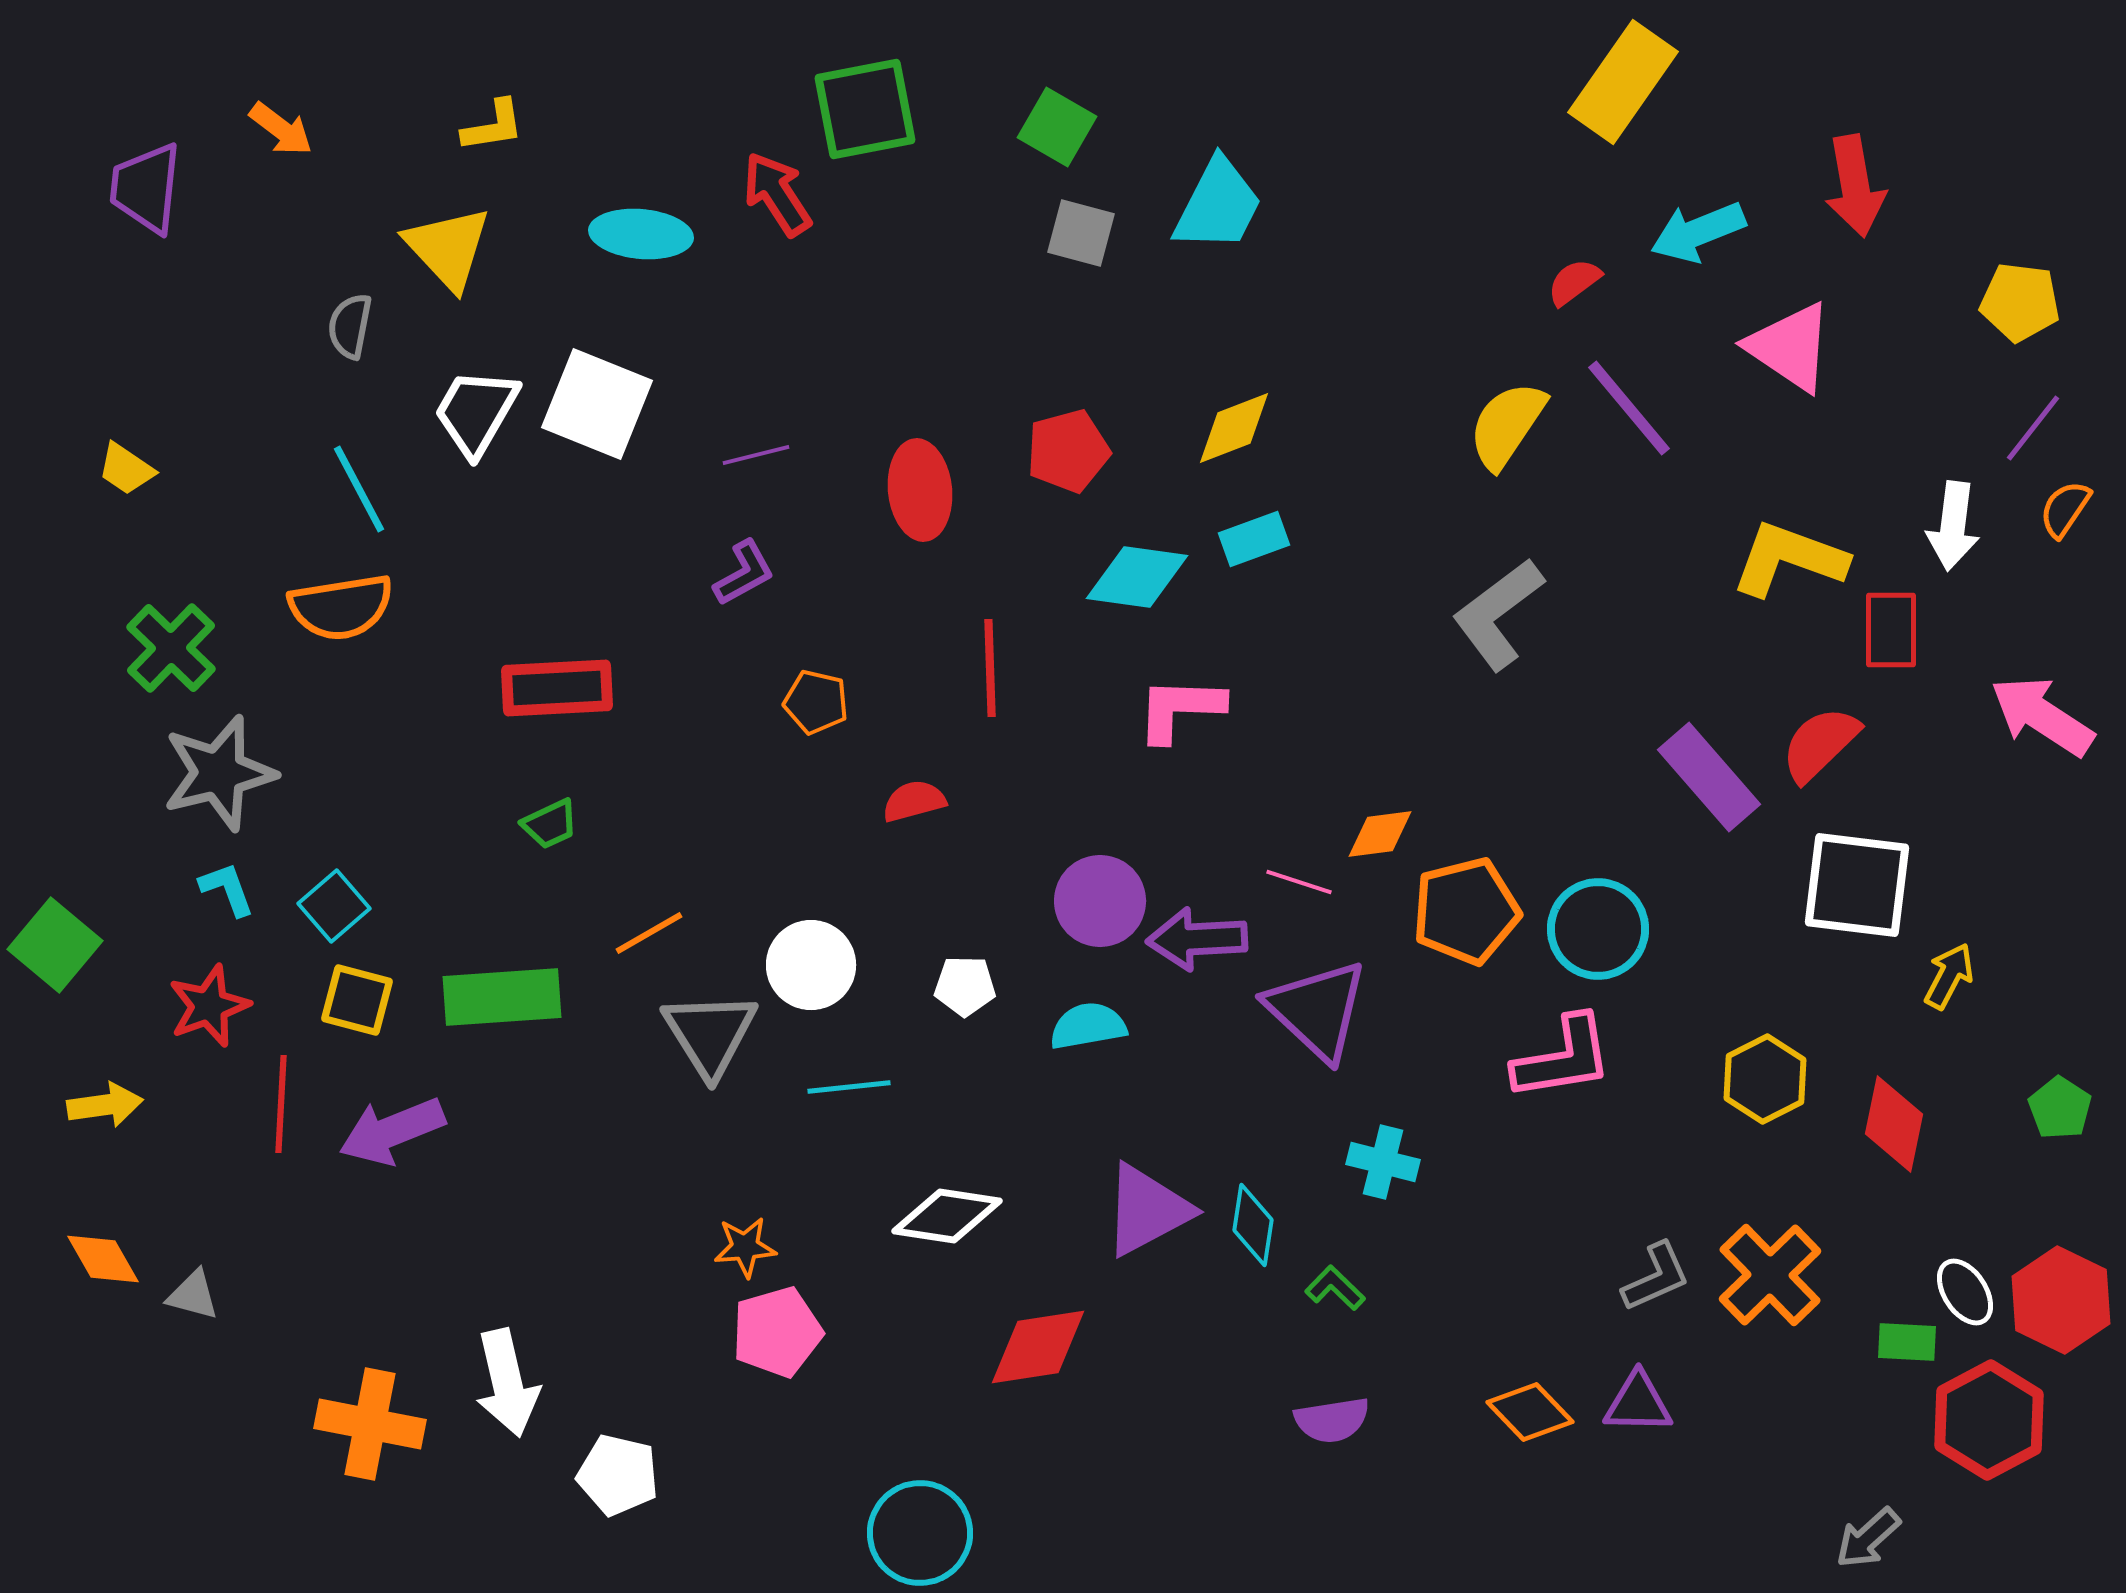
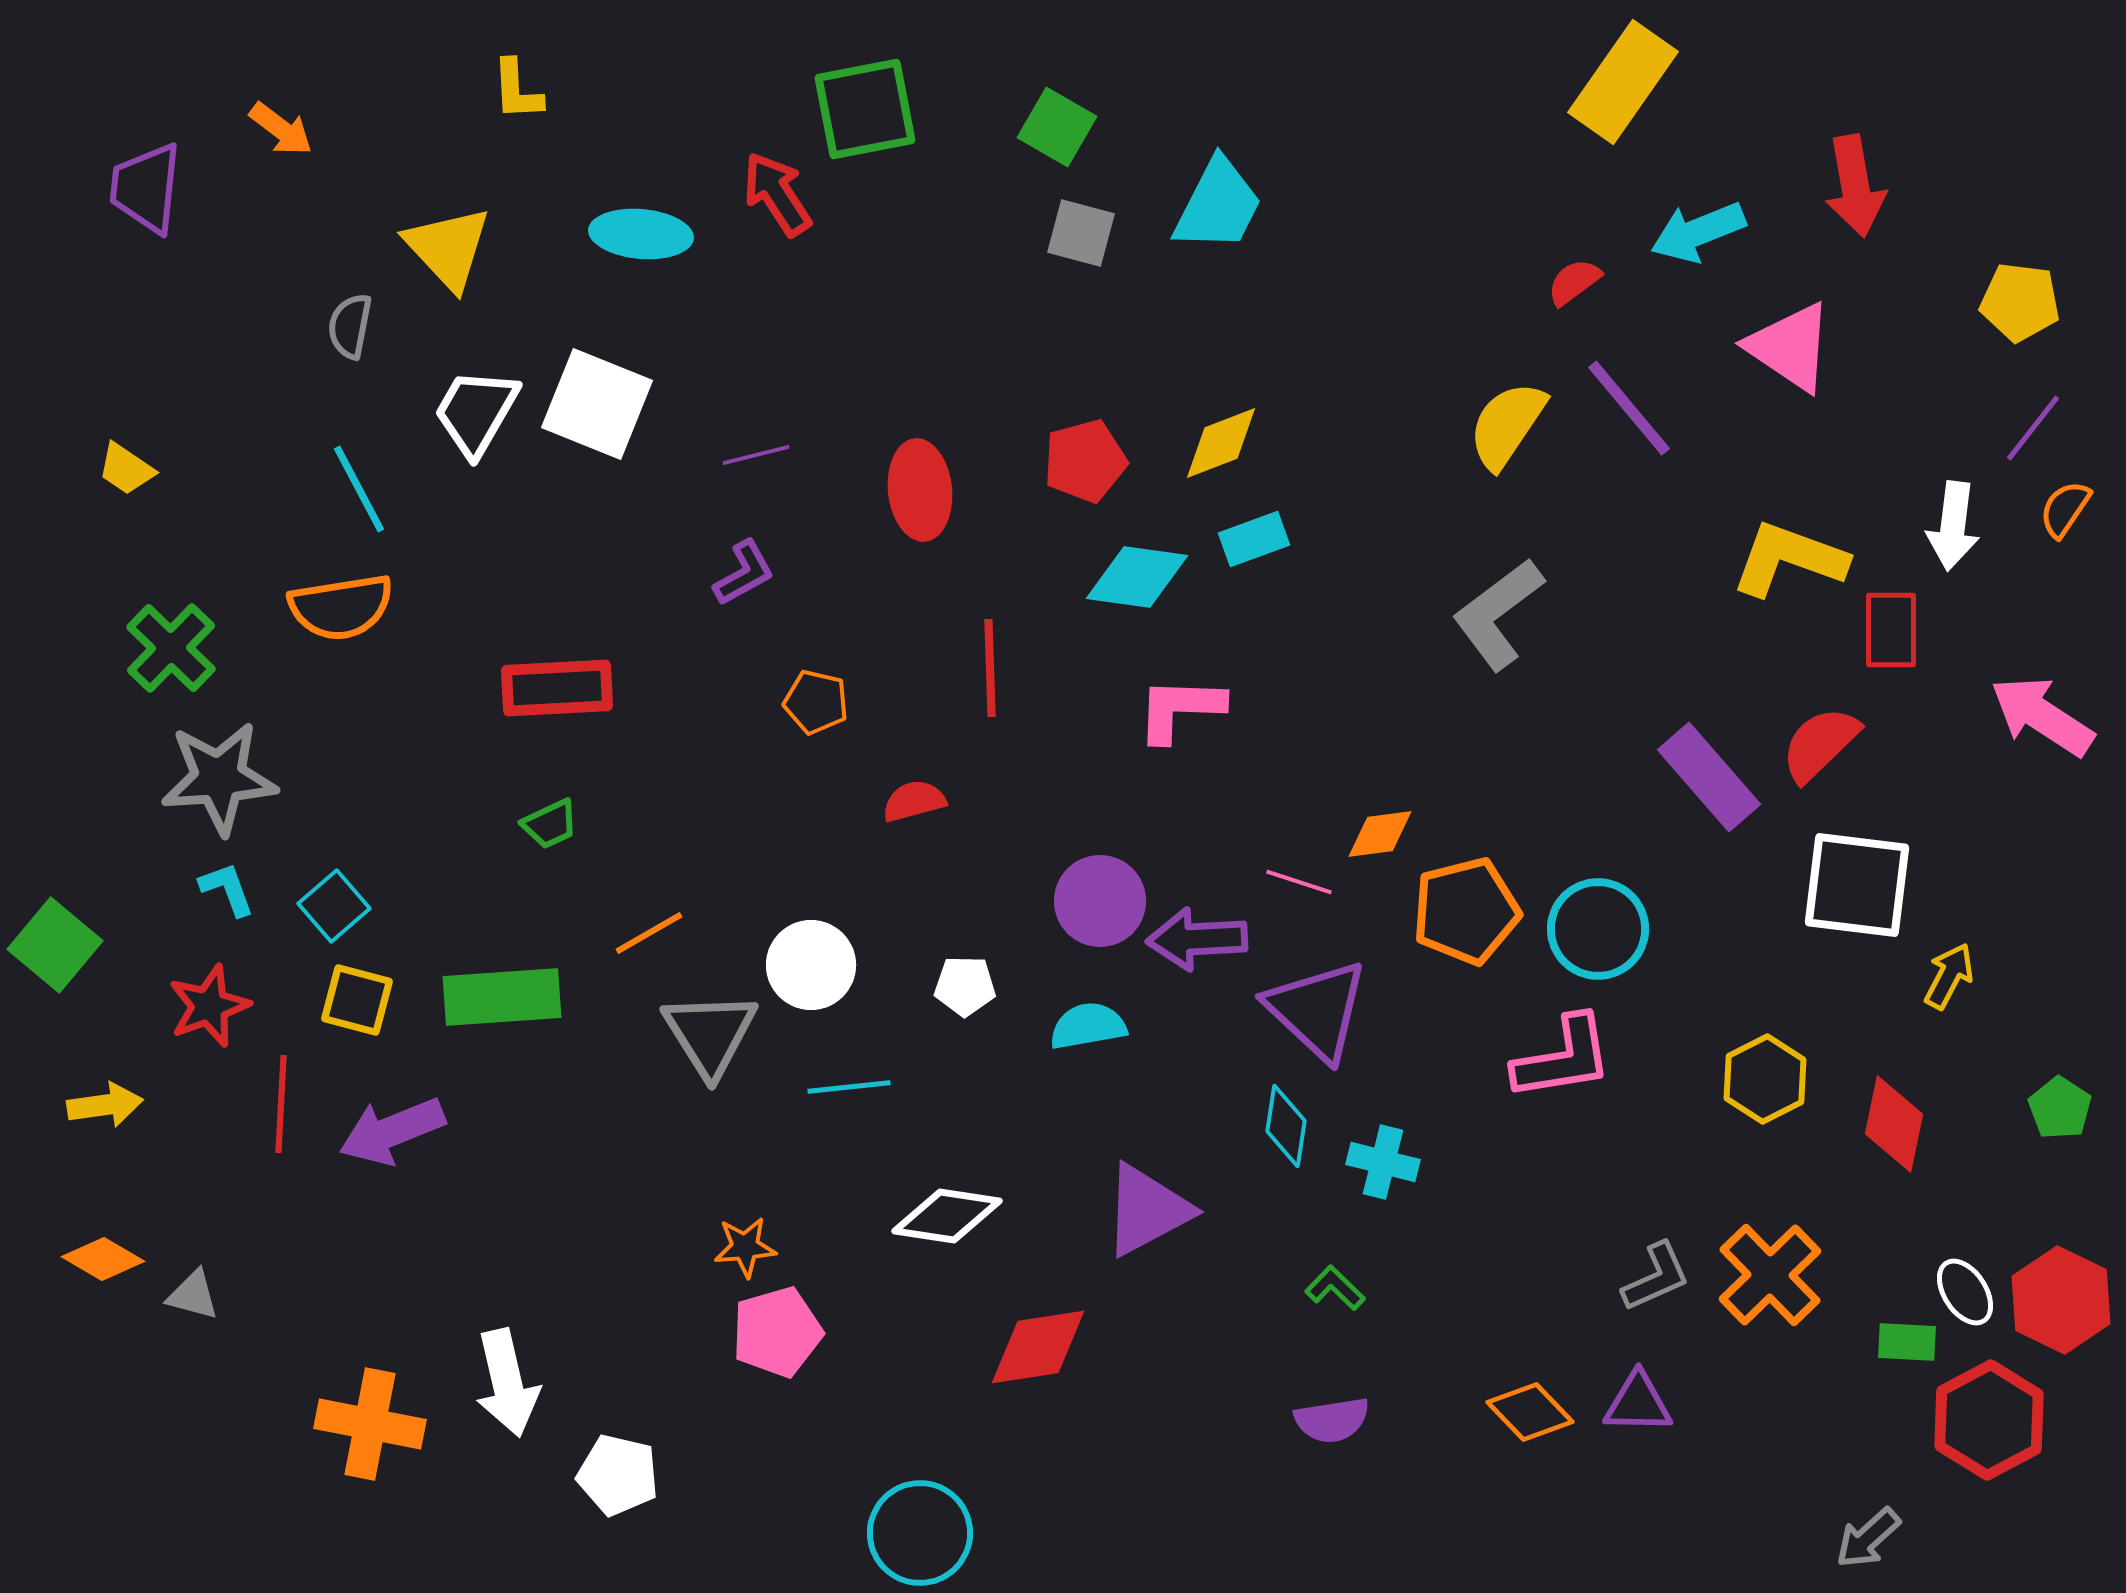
yellow L-shape at (493, 126): moved 24 px right, 36 px up; rotated 96 degrees clockwise
yellow diamond at (1234, 428): moved 13 px left, 15 px down
red pentagon at (1068, 451): moved 17 px right, 10 px down
gray star at (219, 773): moved 5 px down; rotated 10 degrees clockwise
cyan diamond at (1253, 1225): moved 33 px right, 99 px up
orange diamond at (103, 1259): rotated 30 degrees counterclockwise
